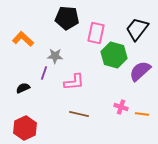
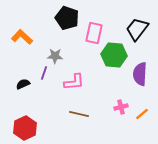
black pentagon: rotated 15 degrees clockwise
pink rectangle: moved 2 px left
orange L-shape: moved 1 px left, 2 px up
green hexagon: rotated 10 degrees counterclockwise
purple semicircle: moved 3 px down; rotated 45 degrees counterclockwise
black semicircle: moved 4 px up
pink cross: rotated 32 degrees counterclockwise
orange line: rotated 48 degrees counterclockwise
